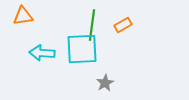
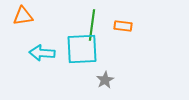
orange rectangle: moved 1 px down; rotated 36 degrees clockwise
gray star: moved 3 px up
